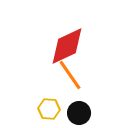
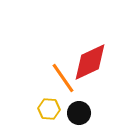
red diamond: moved 23 px right, 16 px down
orange line: moved 7 px left, 3 px down
